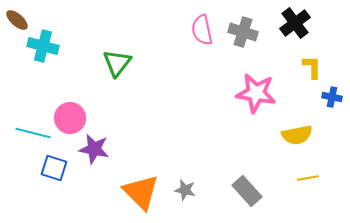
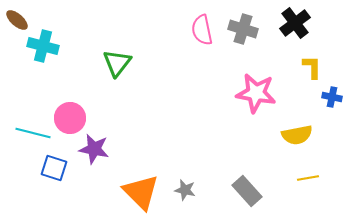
gray cross: moved 3 px up
